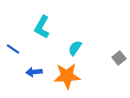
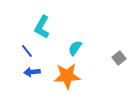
blue line: moved 14 px right, 2 px down; rotated 16 degrees clockwise
blue arrow: moved 2 px left
